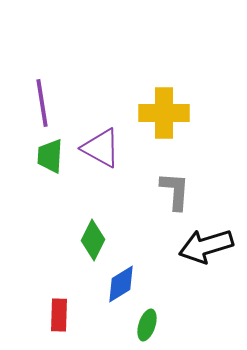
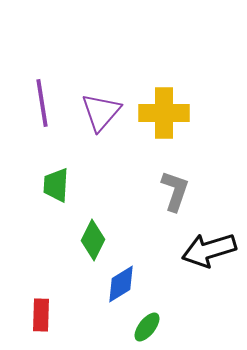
purple triangle: moved 36 px up; rotated 42 degrees clockwise
green trapezoid: moved 6 px right, 29 px down
gray L-shape: rotated 15 degrees clockwise
black arrow: moved 3 px right, 4 px down
red rectangle: moved 18 px left
green ellipse: moved 2 px down; rotated 20 degrees clockwise
